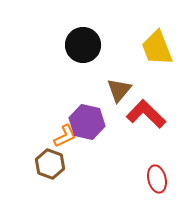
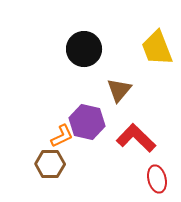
black circle: moved 1 px right, 4 px down
red L-shape: moved 10 px left, 24 px down
orange L-shape: moved 3 px left
brown hexagon: rotated 20 degrees counterclockwise
